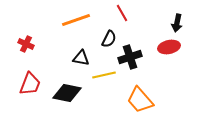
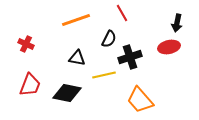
black triangle: moved 4 px left
red trapezoid: moved 1 px down
